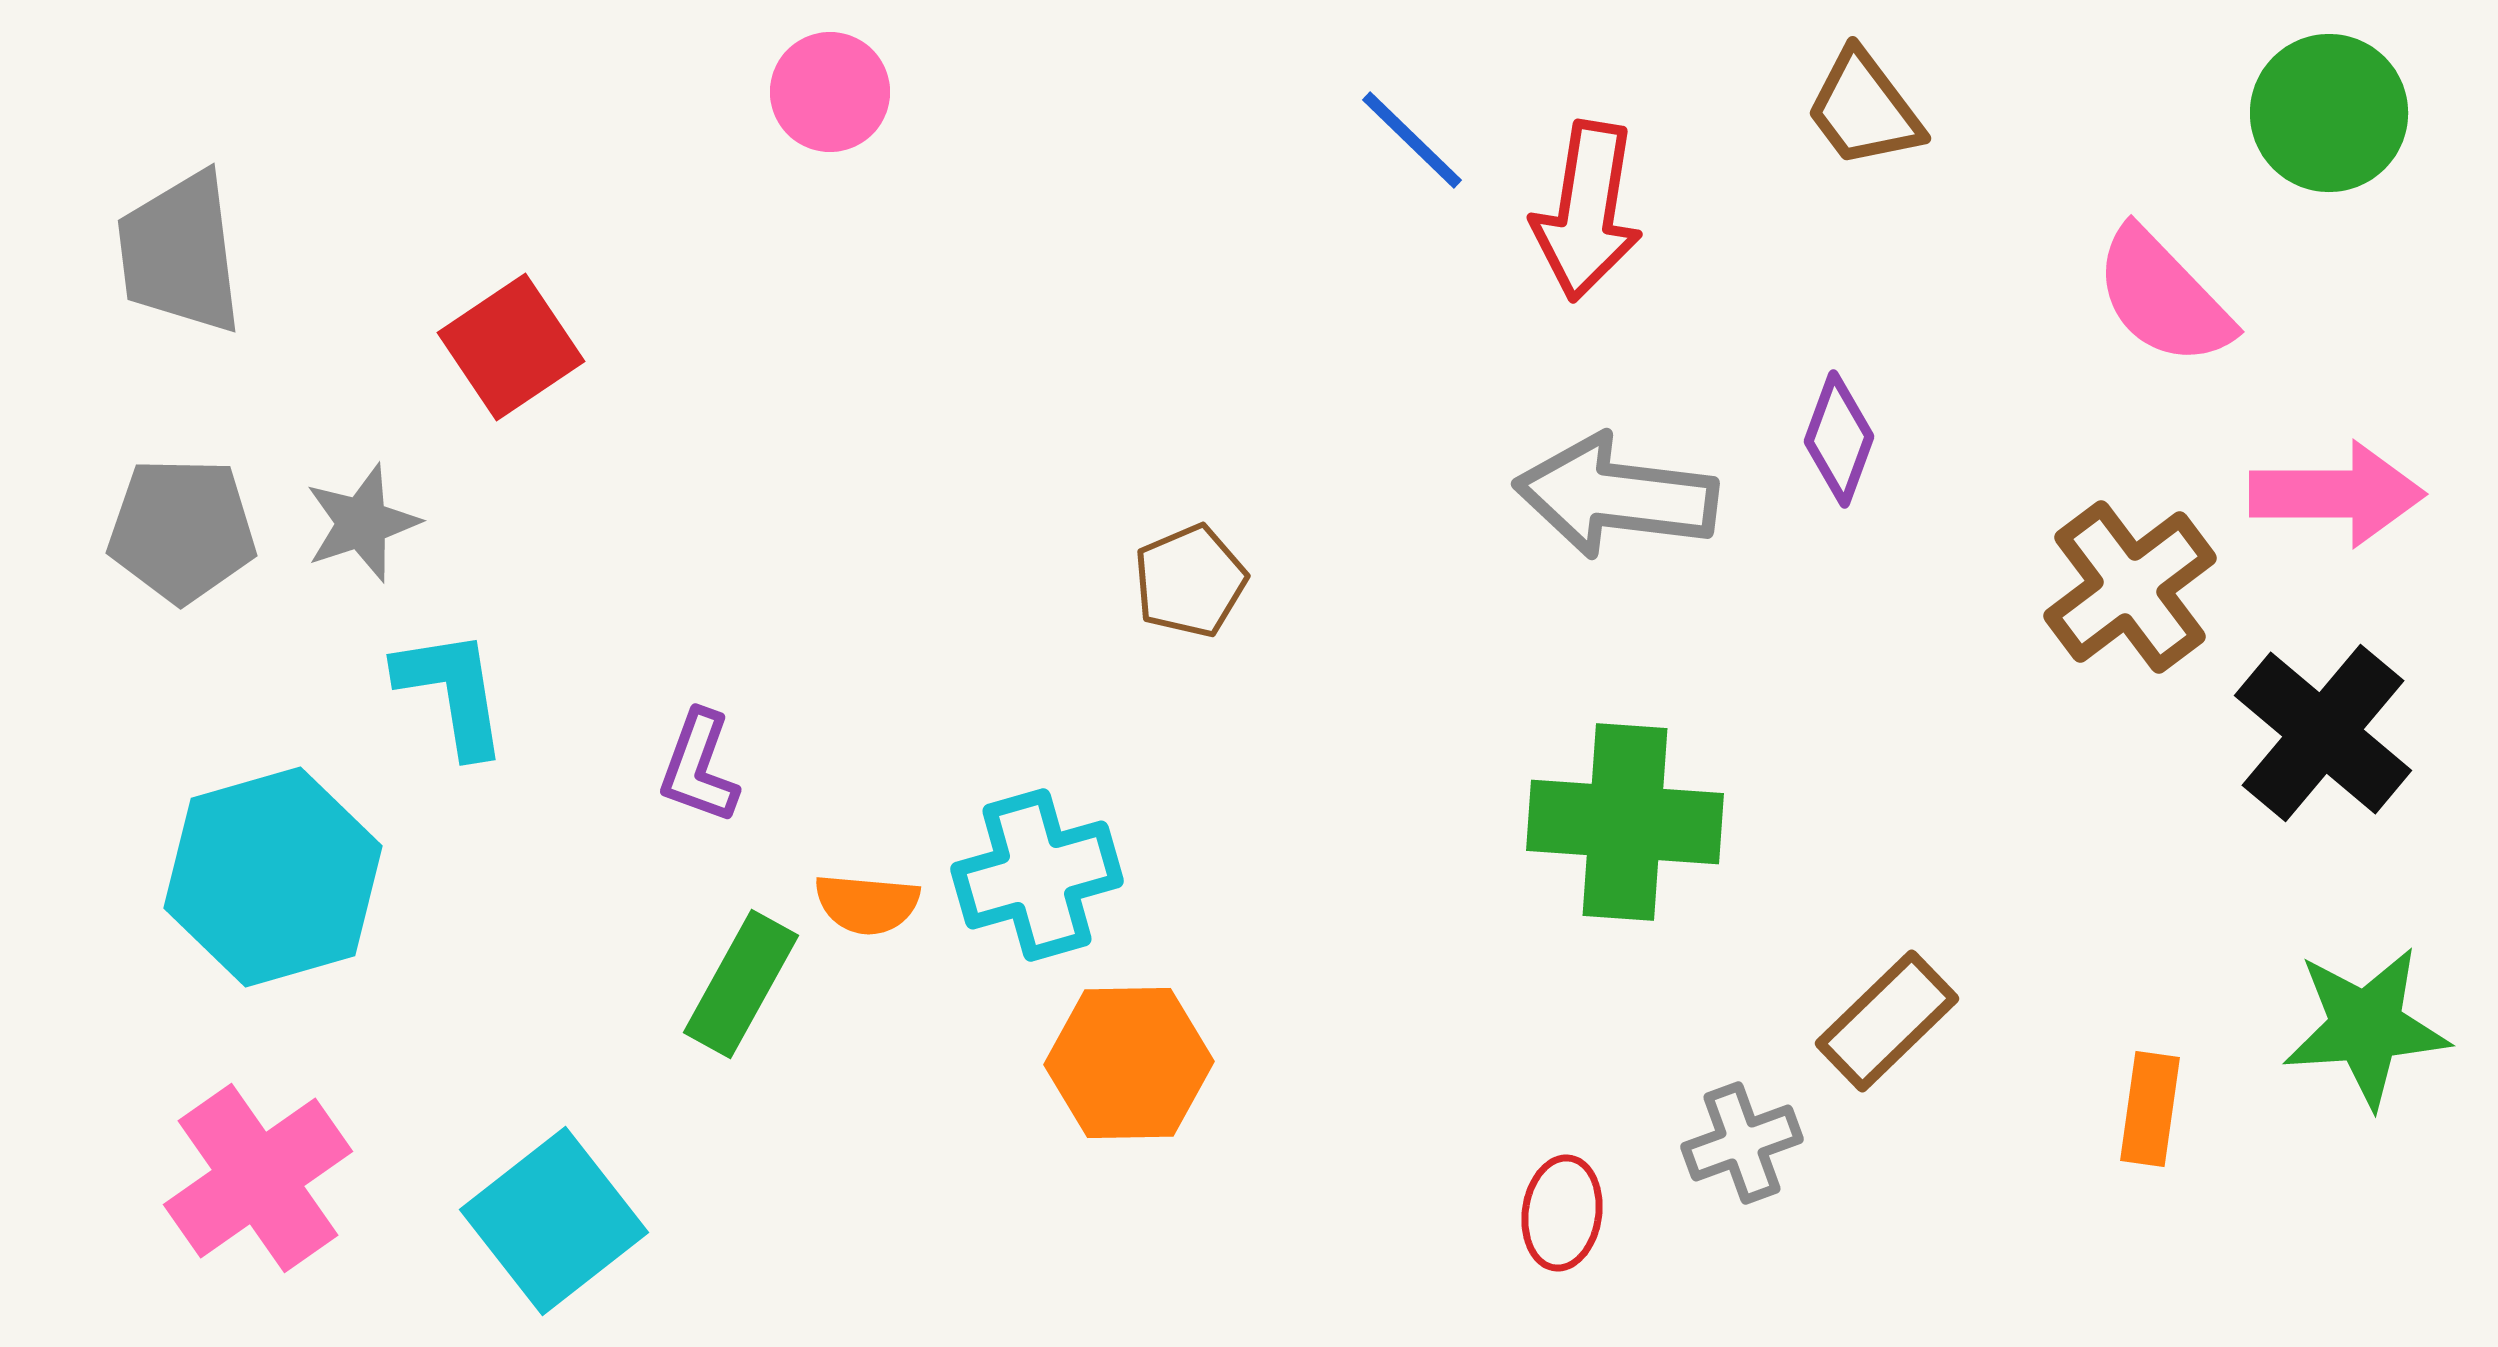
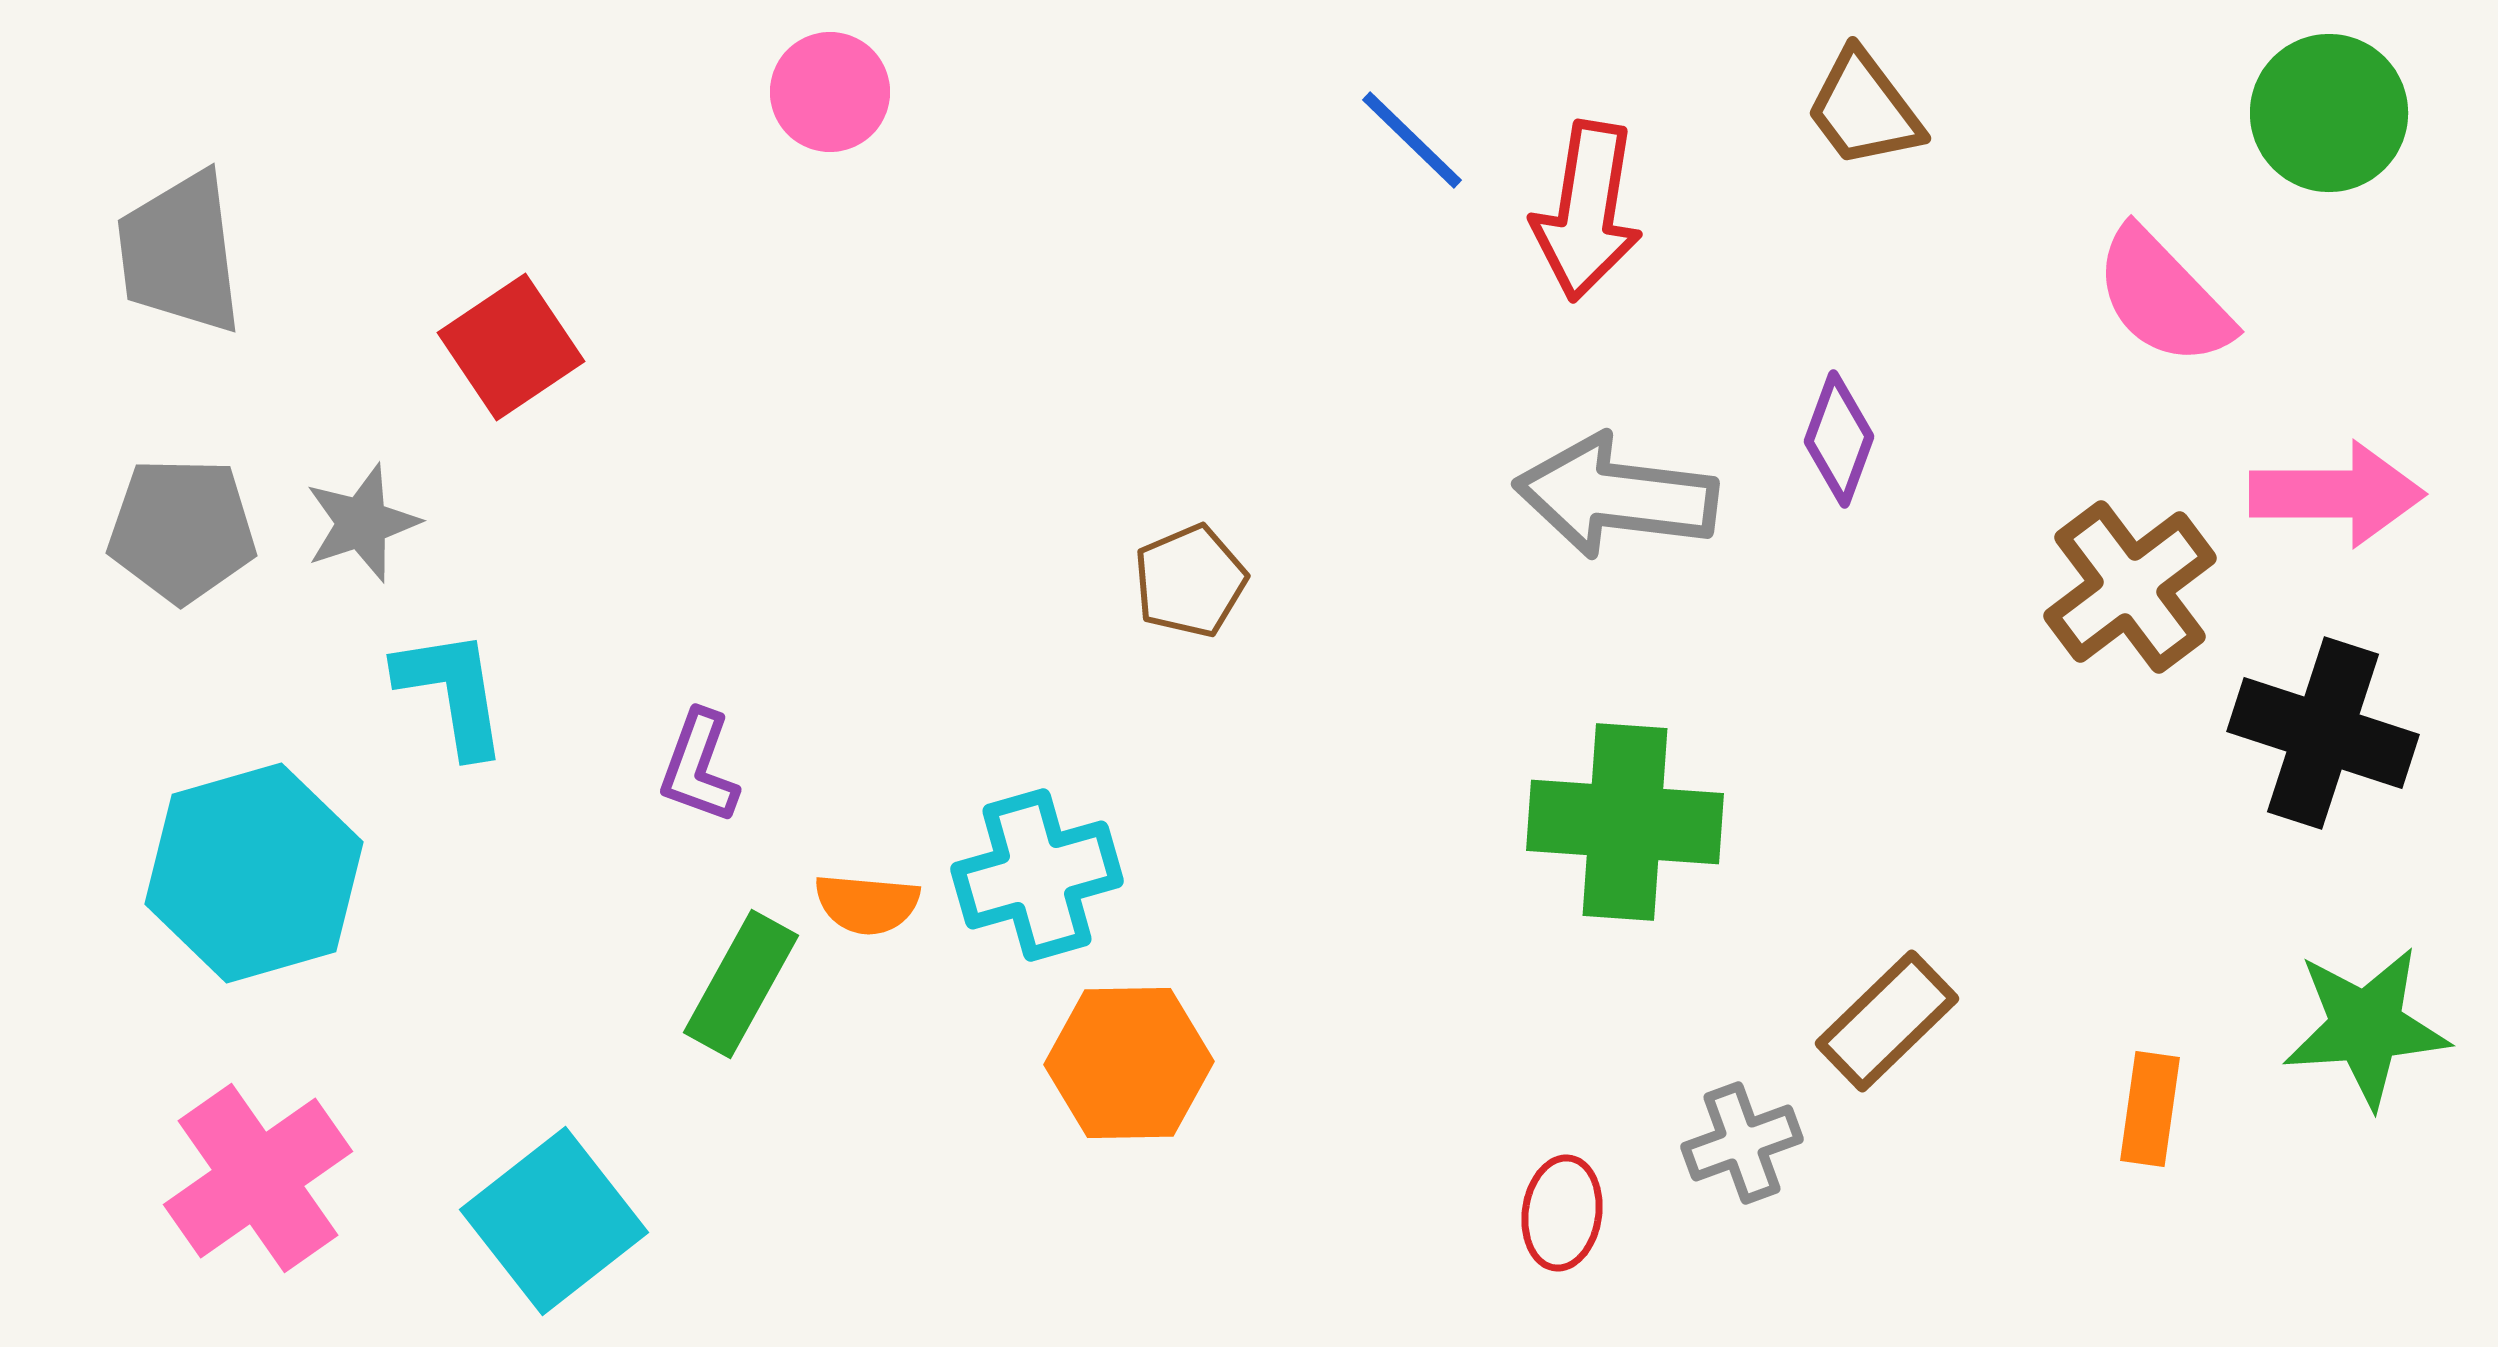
black cross: rotated 22 degrees counterclockwise
cyan hexagon: moved 19 px left, 4 px up
